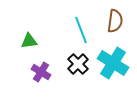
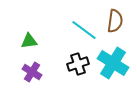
cyan line: moved 3 px right; rotated 32 degrees counterclockwise
black cross: rotated 25 degrees clockwise
purple cross: moved 9 px left
